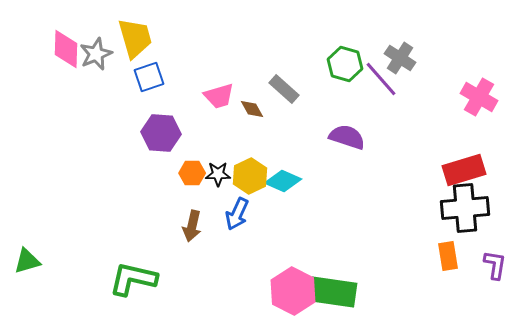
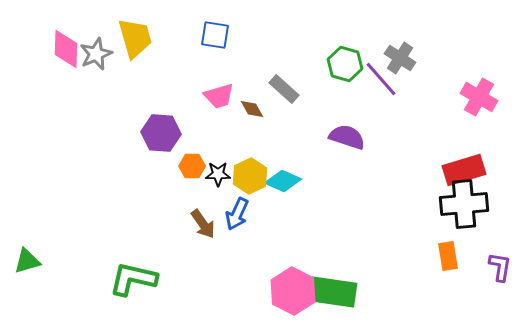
blue square: moved 66 px right, 42 px up; rotated 28 degrees clockwise
orange hexagon: moved 7 px up
black cross: moved 1 px left, 4 px up
brown arrow: moved 11 px right, 2 px up; rotated 48 degrees counterclockwise
purple L-shape: moved 5 px right, 2 px down
